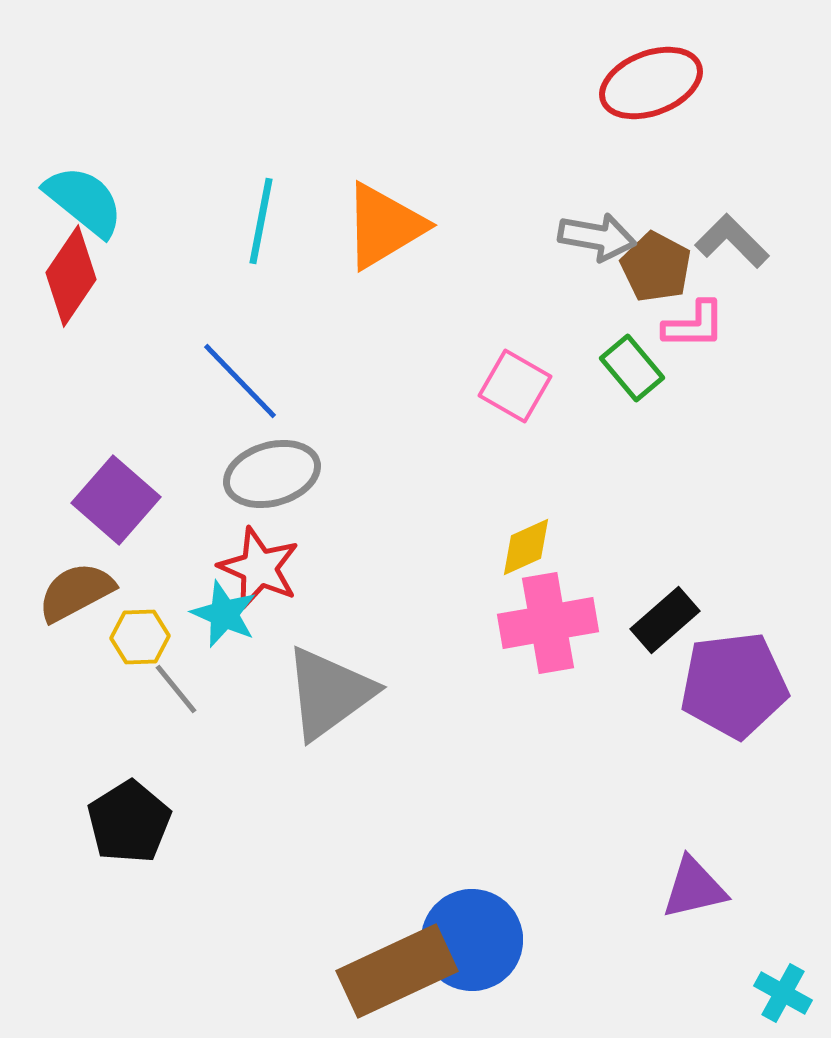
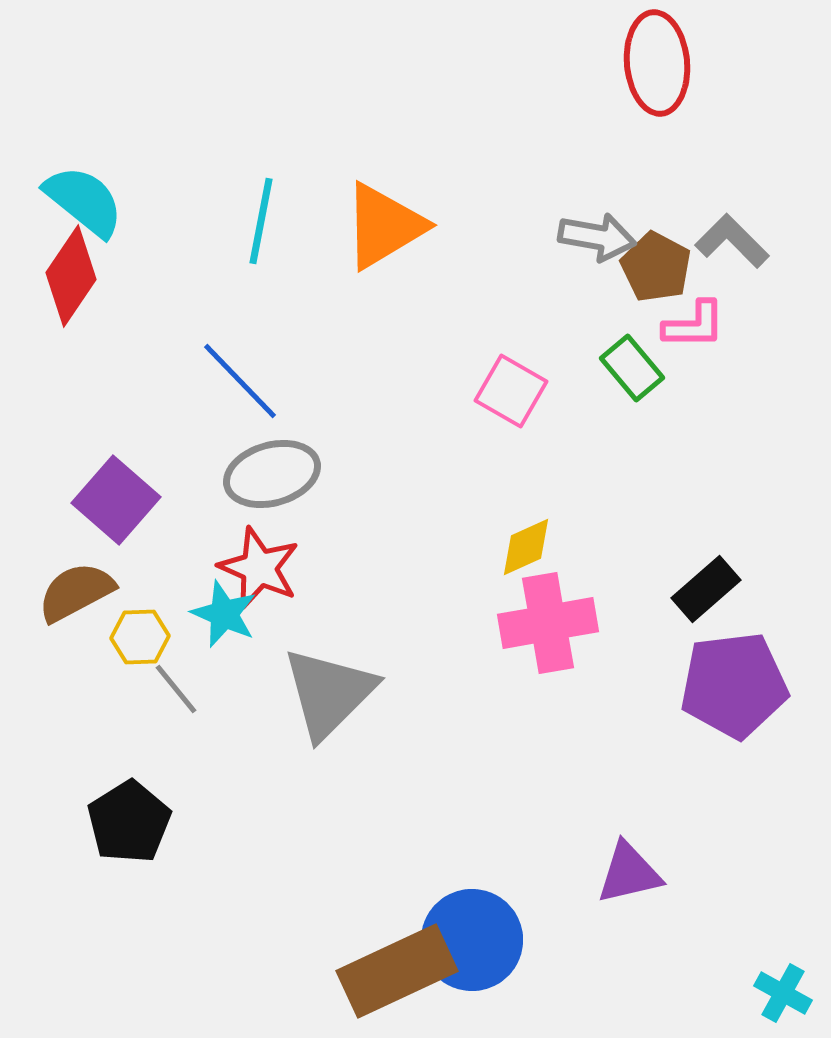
red ellipse: moved 6 px right, 20 px up; rotated 74 degrees counterclockwise
pink square: moved 4 px left, 5 px down
black rectangle: moved 41 px right, 31 px up
gray triangle: rotated 9 degrees counterclockwise
purple triangle: moved 65 px left, 15 px up
